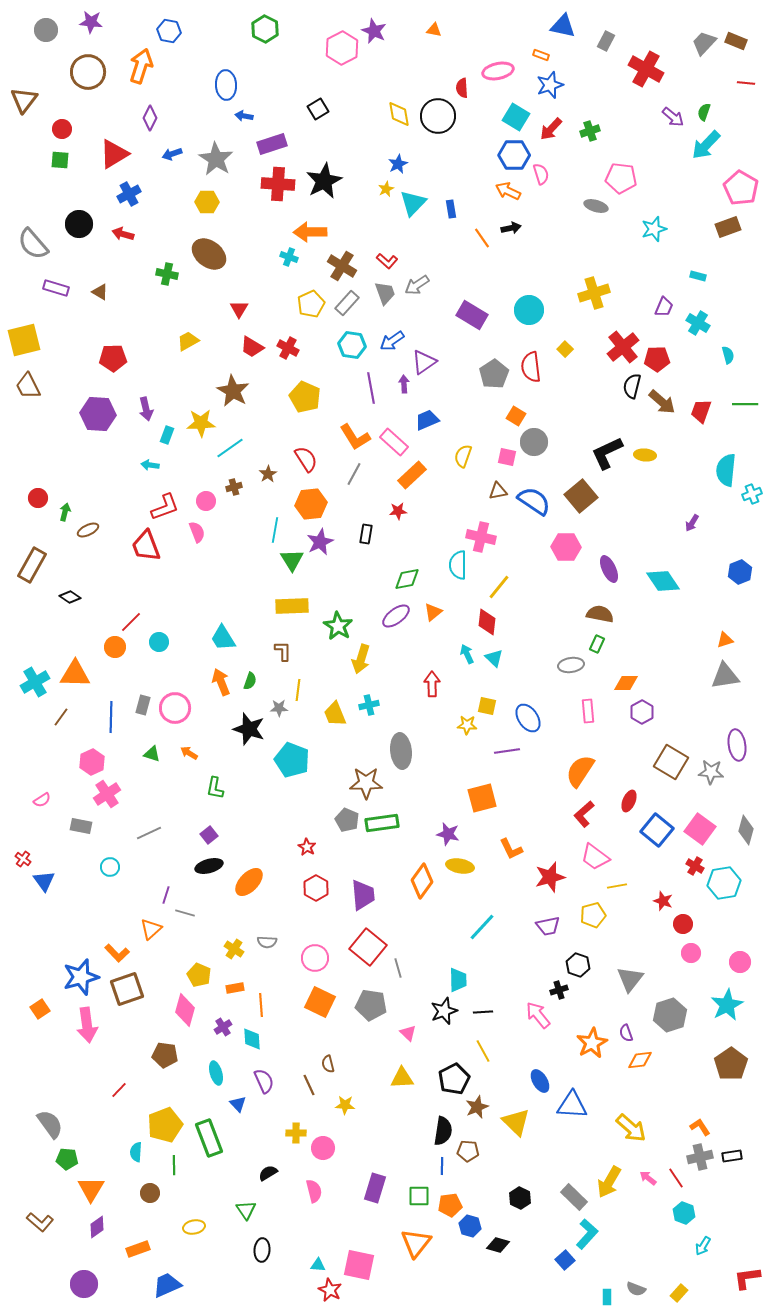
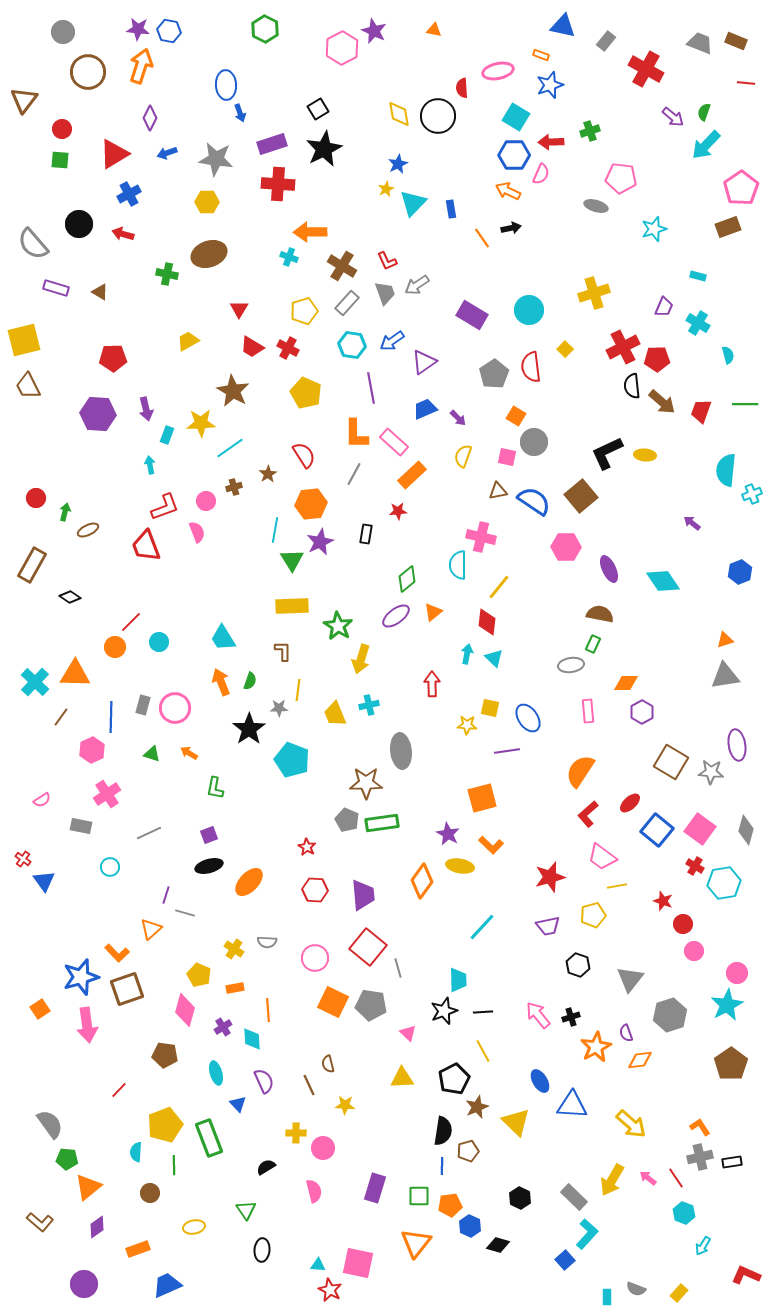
purple star at (91, 22): moved 47 px right, 7 px down
gray circle at (46, 30): moved 17 px right, 2 px down
gray rectangle at (606, 41): rotated 12 degrees clockwise
gray trapezoid at (704, 43): moved 4 px left; rotated 68 degrees clockwise
blue arrow at (244, 116): moved 4 px left, 3 px up; rotated 120 degrees counterclockwise
red arrow at (551, 129): moved 13 px down; rotated 45 degrees clockwise
blue arrow at (172, 154): moved 5 px left, 1 px up
gray star at (216, 159): rotated 24 degrees counterclockwise
pink semicircle at (541, 174): rotated 40 degrees clockwise
black star at (324, 181): moved 32 px up
pink pentagon at (741, 188): rotated 8 degrees clockwise
brown ellipse at (209, 254): rotated 56 degrees counterclockwise
red L-shape at (387, 261): rotated 25 degrees clockwise
yellow pentagon at (311, 304): moved 7 px left, 7 px down; rotated 8 degrees clockwise
red cross at (623, 347): rotated 12 degrees clockwise
purple arrow at (404, 384): moved 54 px right, 34 px down; rotated 138 degrees clockwise
black semicircle at (632, 386): rotated 20 degrees counterclockwise
yellow pentagon at (305, 397): moved 1 px right, 4 px up
blue trapezoid at (427, 420): moved 2 px left, 11 px up
orange L-shape at (355, 437): moved 1 px right, 3 px up; rotated 32 degrees clockwise
red semicircle at (306, 459): moved 2 px left, 4 px up
cyan arrow at (150, 465): rotated 72 degrees clockwise
red circle at (38, 498): moved 2 px left
purple arrow at (692, 523): rotated 96 degrees clockwise
green diamond at (407, 579): rotated 28 degrees counterclockwise
green rectangle at (597, 644): moved 4 px left
cyan arrow at (467, 654): rotated 36 degrees clockwise
cyan cross at (35, 682): rotated 16 degrees counterclockwise
yellow square at (487, 706): moved 3 px right, 2 px down
black star at (249, 729): rotated 20 degrees clockwise
pink hexagon at (92, 762): moved 12 px up
red ellipse at (629, 801): moved 1 px right, 2 px down; rotated 25 degrees clockwise
red L-shape at (584, 814): moved 4 px right
purple star at (448, 834): rotated 15 degrees clockwise
purple square at (209, 835): rotated 18 degrees clockwise
orange L-shape at (511, 849): moved 20 px left, 4 px up; rotated 20 degrees counterclockwise
pink trapezoid at (595, 857): moved 7 px right
red hexagon at (316, 888): moved 1 px left, 2 px down; rotated 25 degrees counterclockwise
pink circle at (691, 953): moved 3 px right, 2 px up
pink circle at (740, 962): moved 3 px left, 11 px down
black cross at (559, 990): moved 12 px right, 27 px down
orange square at (320, 1002): moved 13 px right
orange line at (261, 1005): moved 7 px right, 5 px down
orange star at (592, 1043): moved 4 px right, 4 px down
yellow arrow at (631, 1128): moved 4 px up
brown pentagon at (468, 1151): rotated 20 degrees counterclockwise
black rectangle at (732, 1156): moved 6 px down
black semicircle at (268, 1173): moved 2 px left, 6 px up
yellow arrow at (609, 1182): moved 3 px right, 2 px up
orange triangle at (91, 1189): moved 3 px left, 2 px up; rotated 20 degrees clockwise
blue hexagon at (470, 1226): rotated 10 degrees clockwise
pink square at (359, 1265): moved 1 px left, 2 px up
red L-shape at (747, 1278): moved 1 px left, 3 px up; rotated 32 degrees clockwise
